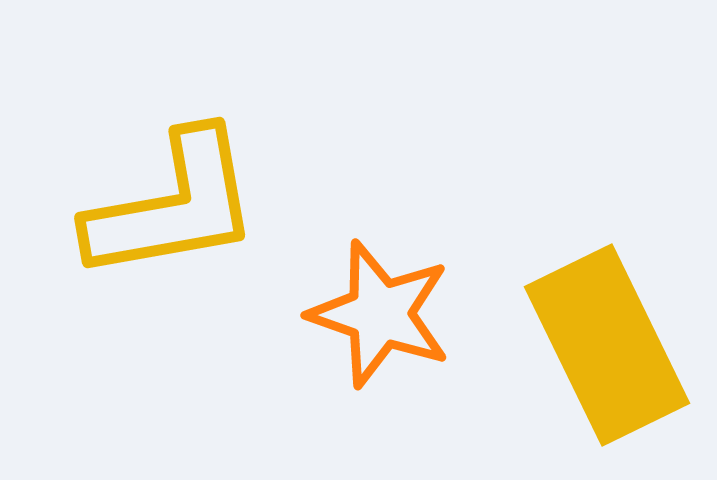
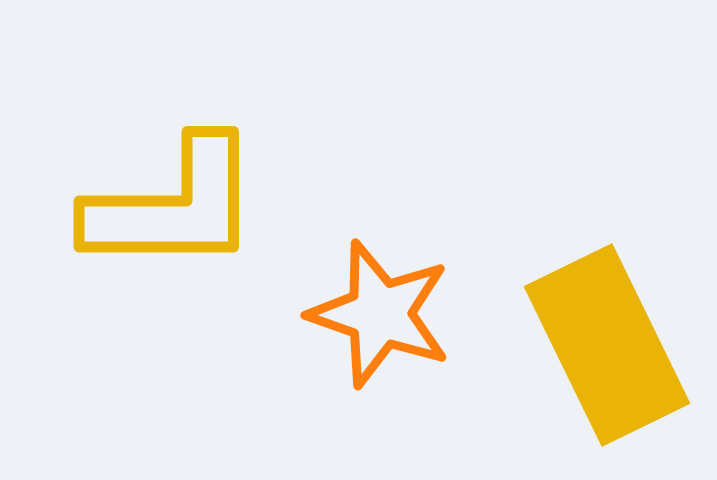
yellow L-shape: rotated 10 degrees clockwise
